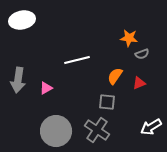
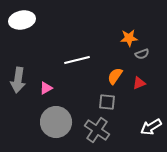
orange star: rotated 12 degrees counterclockwise
gray circle: moved 9 px up
